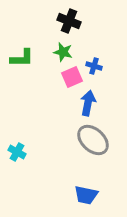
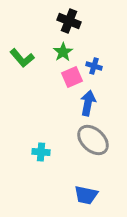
green star: rotated 24 degrees clockwise
green L-shape: rotated 50 degrees clockwise
cyan cross: moved 24 px right; rotated 24 degrees counterclockwise
